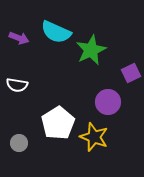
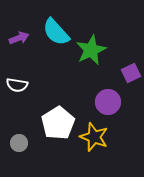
cyan semicircle: rotated 24 degrees clockwise
purple arrow: rotated 42 degrees counterclockwise
